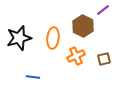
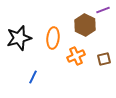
purple line: rotated 16 degrees clockwise
brown hexagon: moved 2 px right, 1 px up
blue line: rotated 72 degrees counterclockwise
